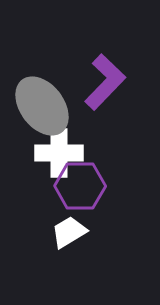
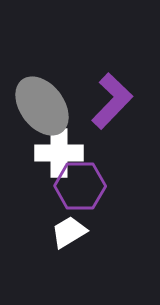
purple L-shape: moved 7 px right, 19 px down
